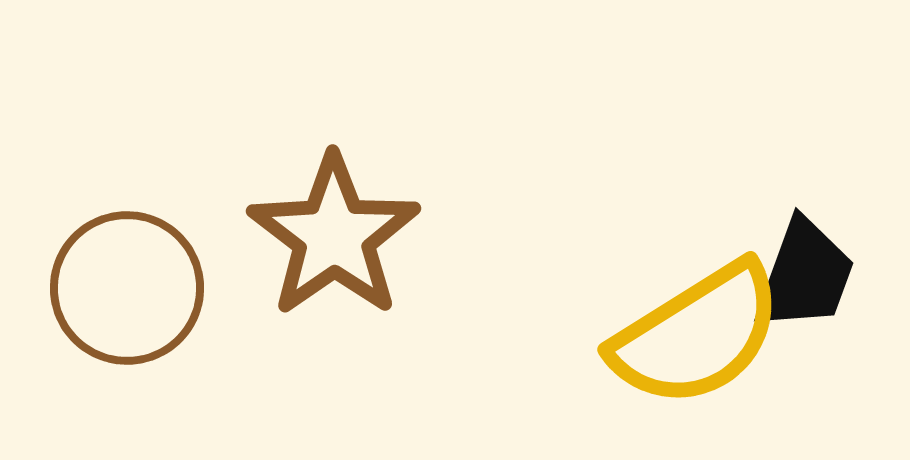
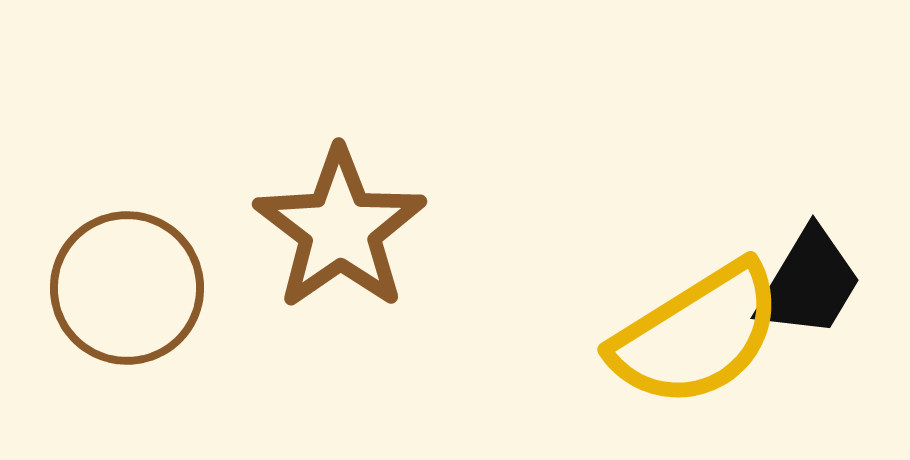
brown star: moved 6 px right, 7 px up
black trapezoid: moved 4 px right, 8 px down; rotated 11 degrees clockwise
